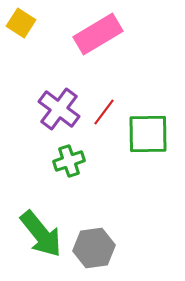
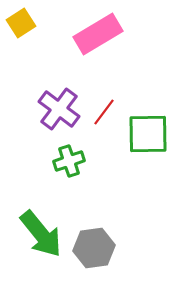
yellow square: rotated 24 degrees clockwise
